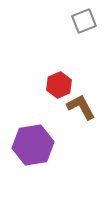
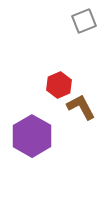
purple hexagon: moved 1 px left, 9 px up; rotated 21 degrees counterclockwise
